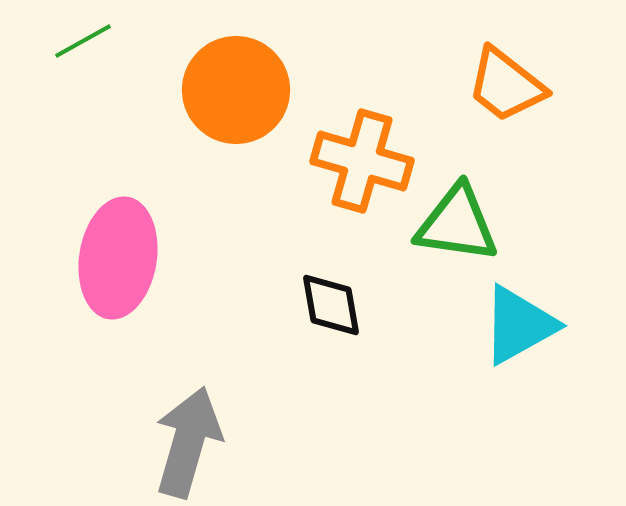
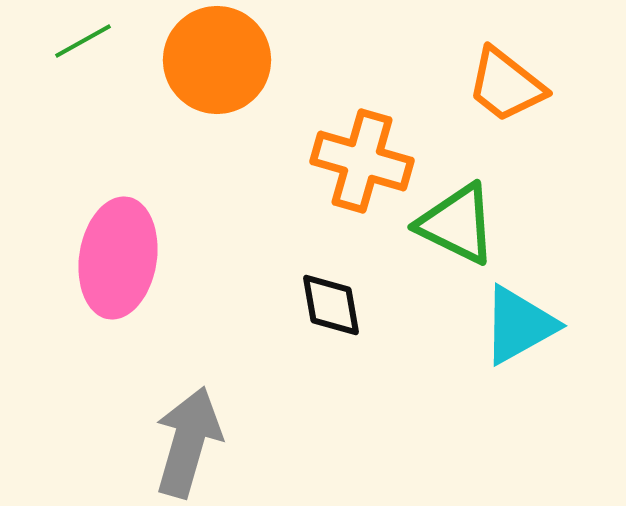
orange circle: moved 19 px left, 30 px up
green triangle: rotated 18 degrees clockwise
